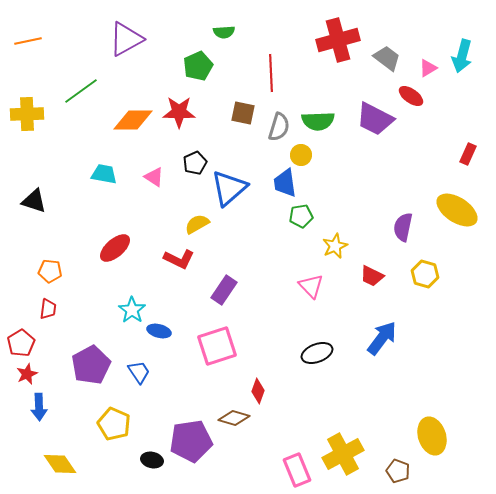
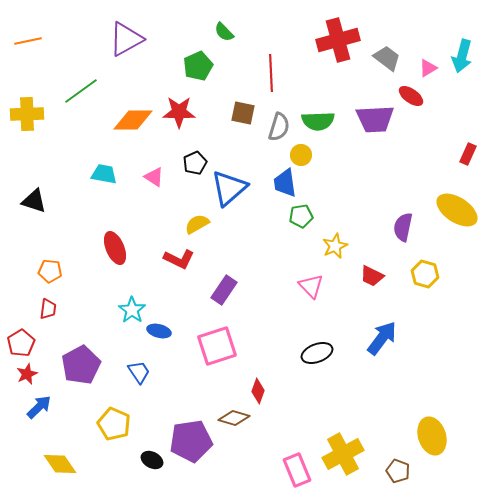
green semicircle at (224, 32): rotated 50 degrees clockwise
purple trapezoid at (375, 119): rotated 30 degrees counterclockwise
red ellipse at (115, 248): rotated 72 degrees counterclockwise
purple pentagon at (91, 365): moved 10 px left
blue arrow at (39, 407): rotated 132 degrees counterclockwise
black ellipse at (152, 460): rotated 15 degrees clockwise
